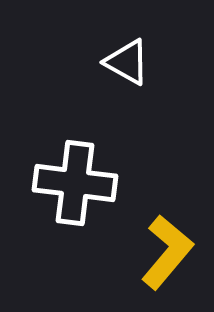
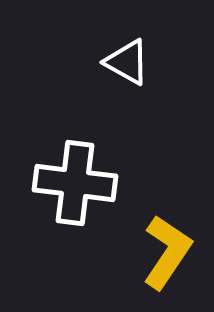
yellow L-shape: rotated 6 degrees counterclockwise
